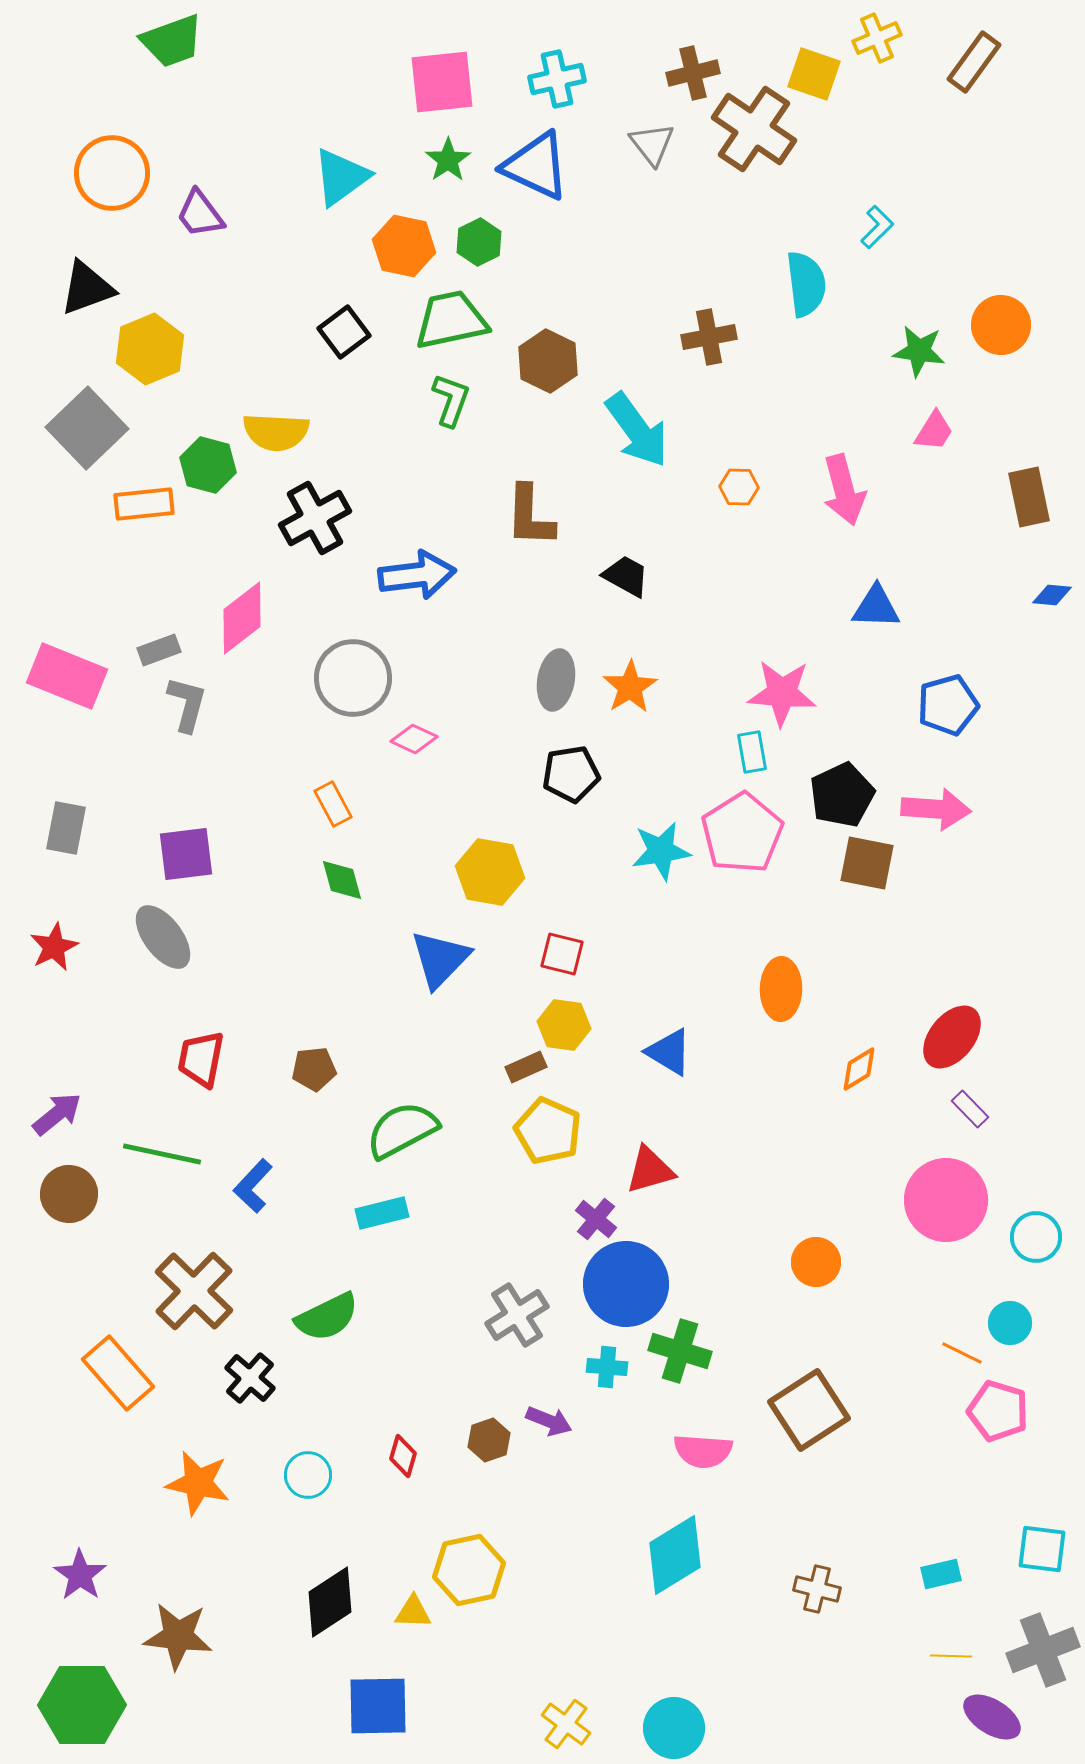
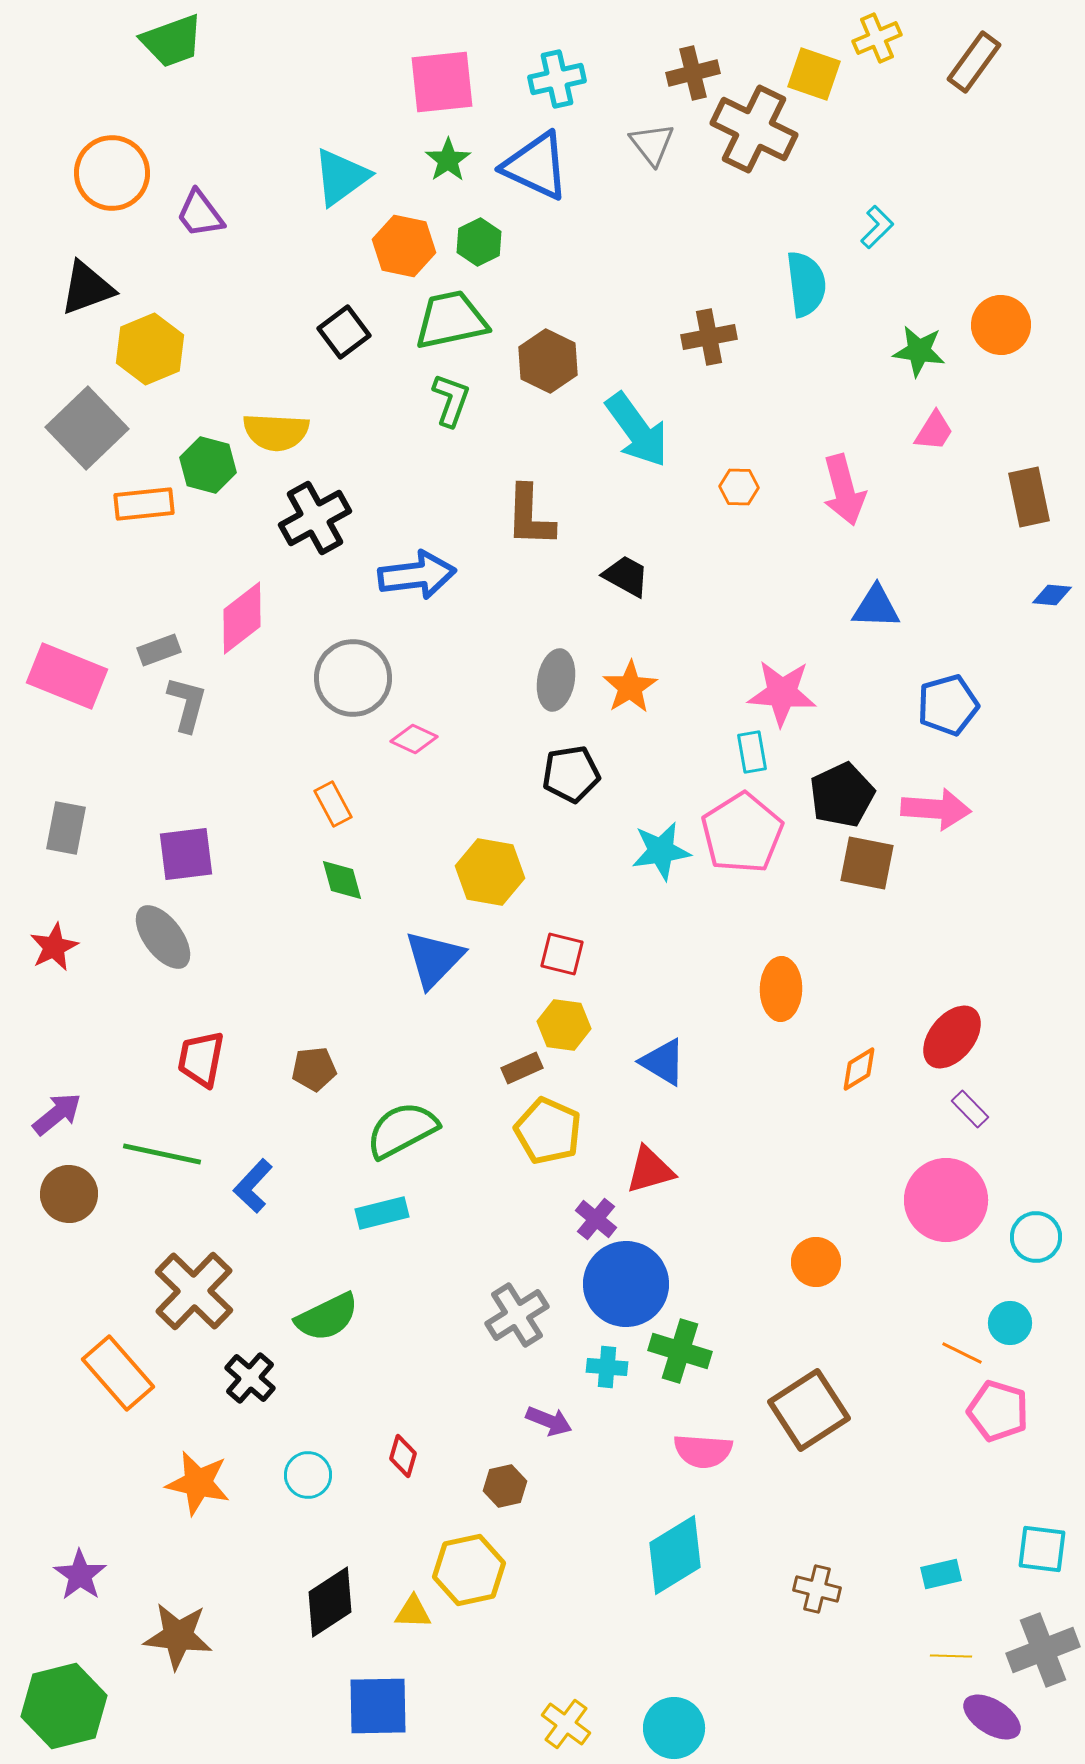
brown cross at (754, 129): rotated 8 degrees counterclockwise
blue triangle at (440, 959): moved 6 px left
blue triangle at (669, 1052): moved 6 px left, 10 px down
brown rectangle at (526, 1067): moved 4 px left, 1 px down
brown hexagon at (489, 1440): moved 16 px right, 46 px down; rotated 6 degrees clockwise
green hexagon at (82, 1705): moved 18 px left, 1 px down; rotated 14 degrees counterclockwise
